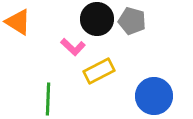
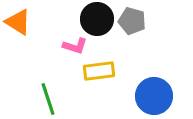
pink L-shape: moved 2 px right, 1 px up; rotated 25 degrees counterclockwise
yellow rectangle: rotated 20 degrees clockwise
green line: rotated 20 degrees counterclockwise
